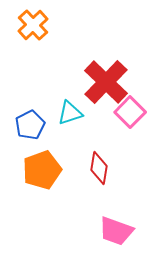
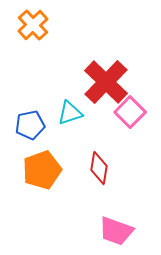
blue pentagon: rotated 16 degrees clockwise
